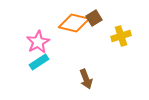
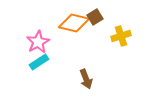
brown square: moved 1 px right, 1 px up
